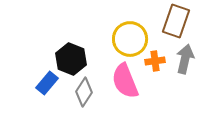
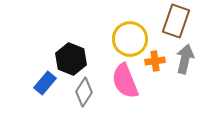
blue rectangle: moved 2 px left
